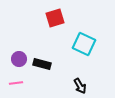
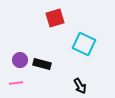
purple circle: moved 1 px right, 1 px down
